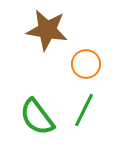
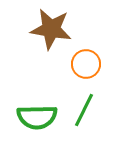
brown star: moved 4 px right, 1 px up
green semicircle: rotated 54 degrees counterclockwise
